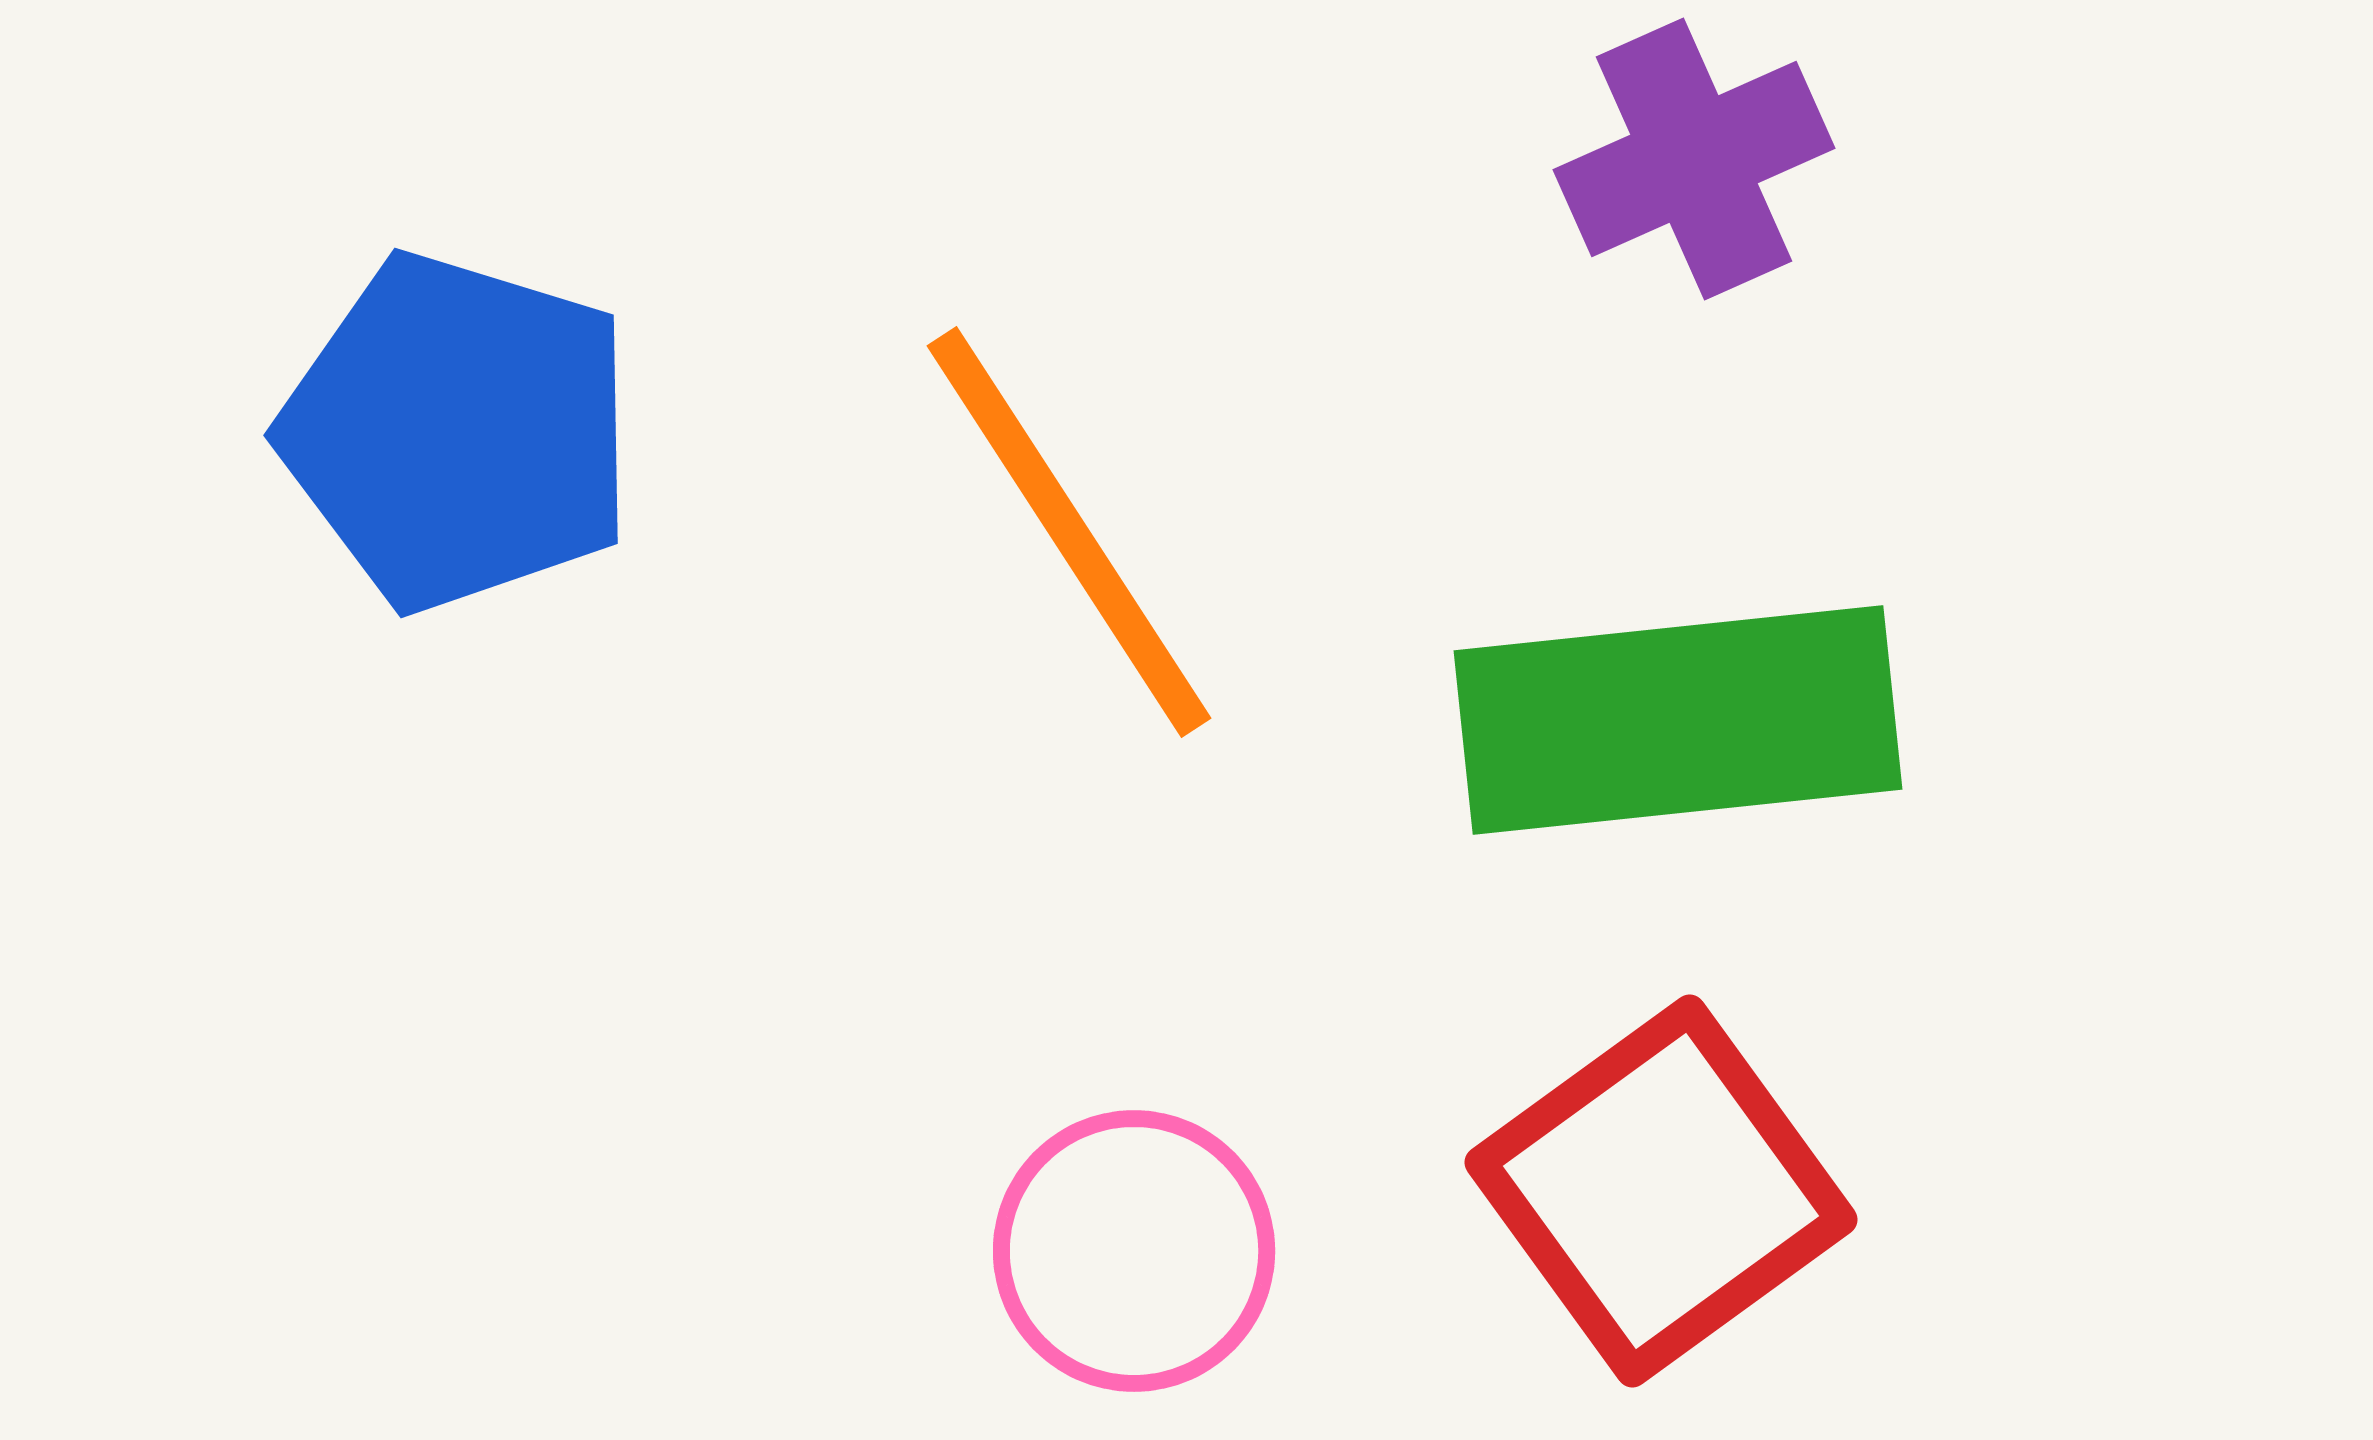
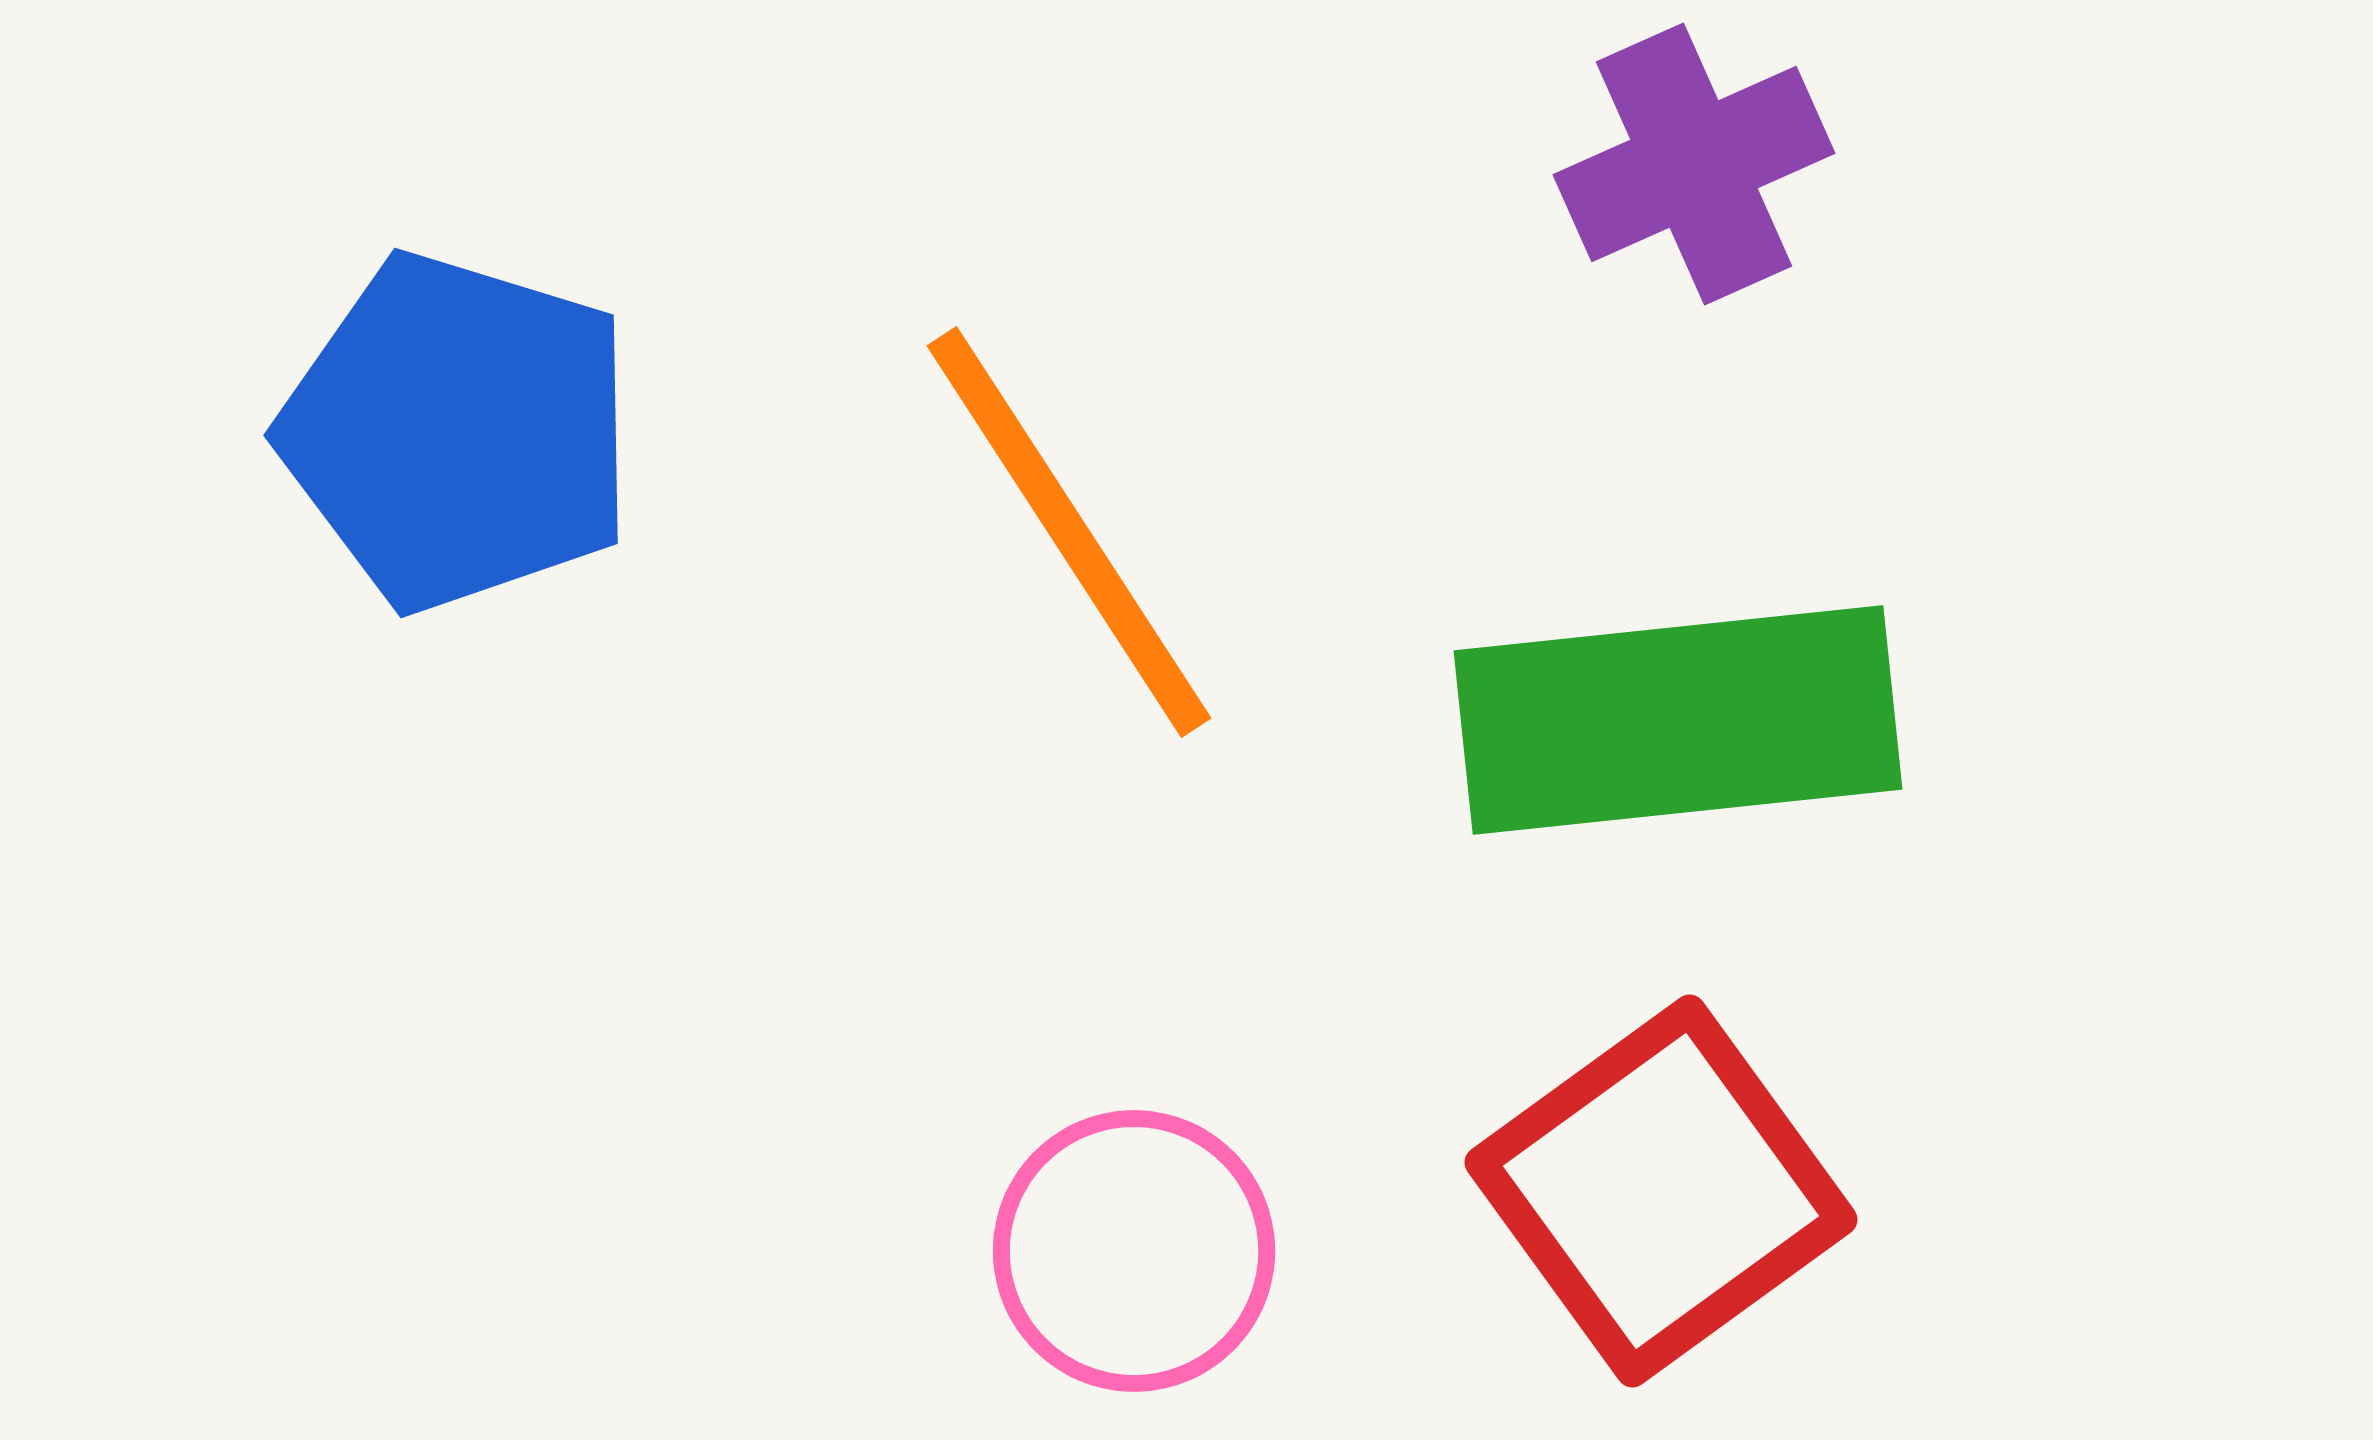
purple cross: moved 5 px down
